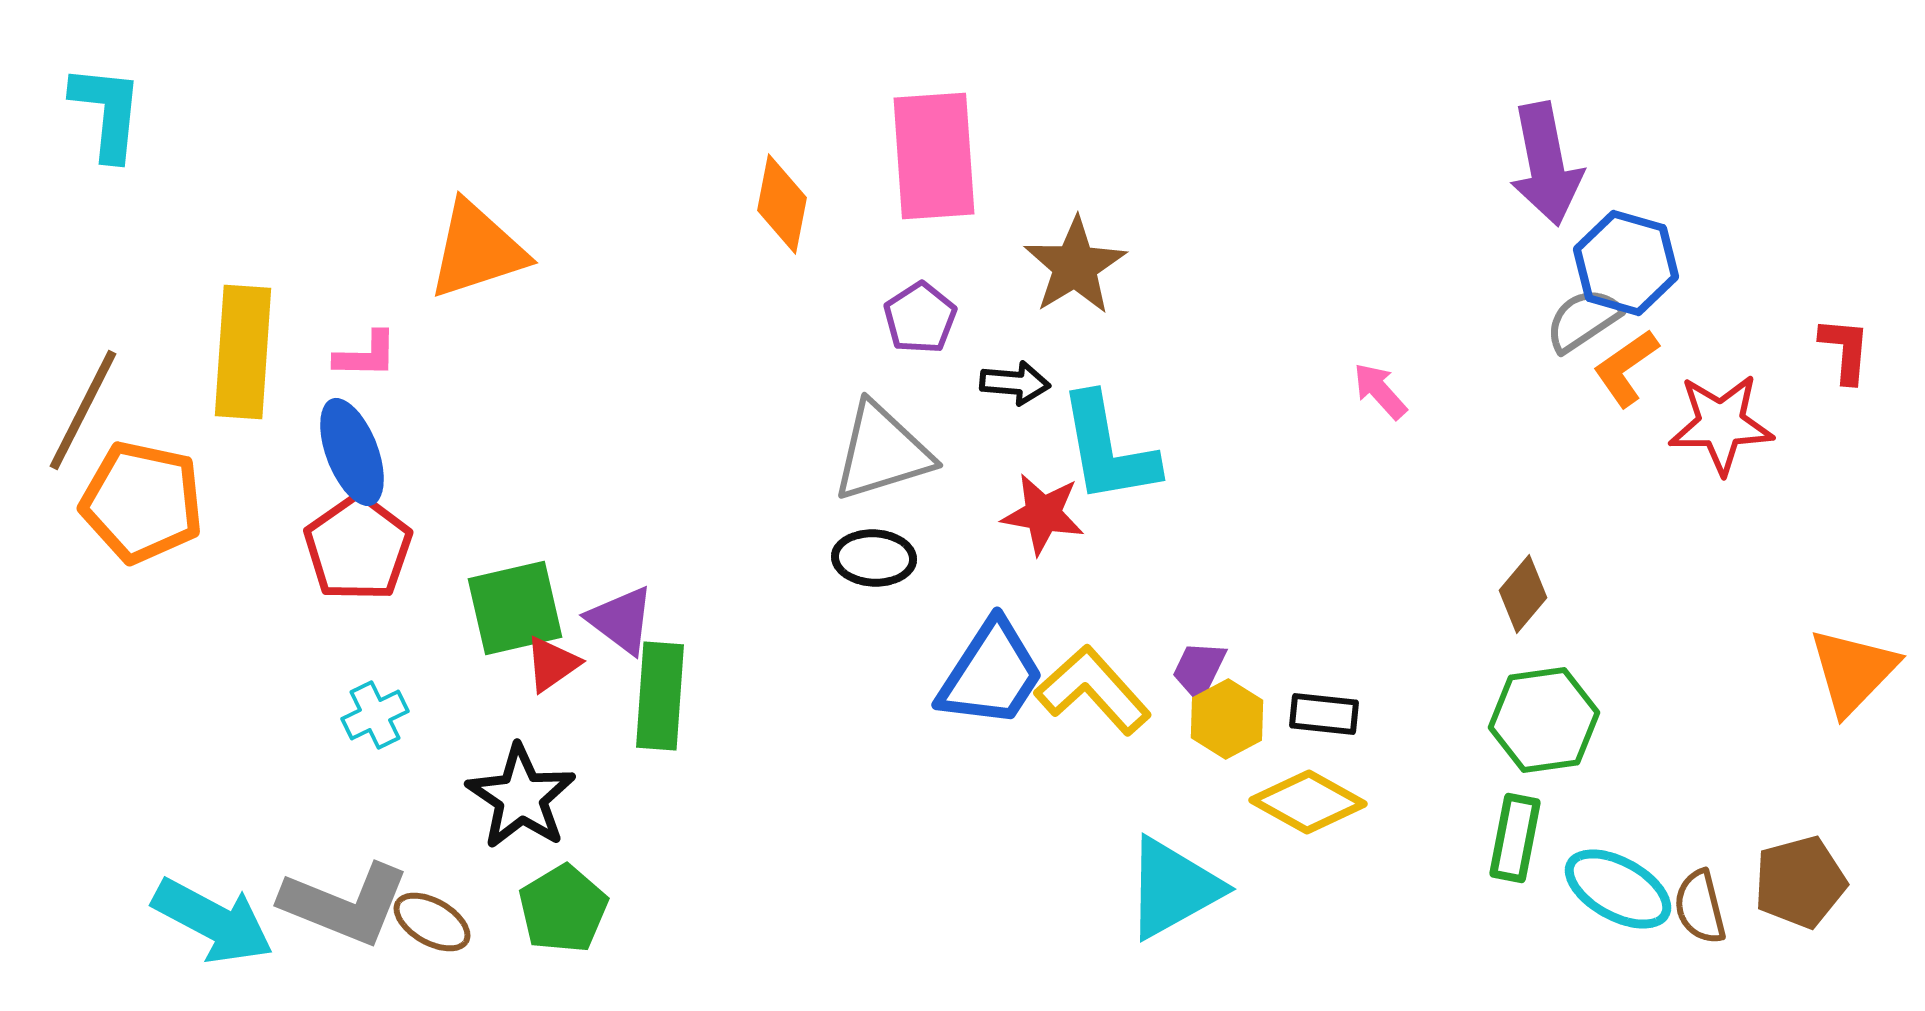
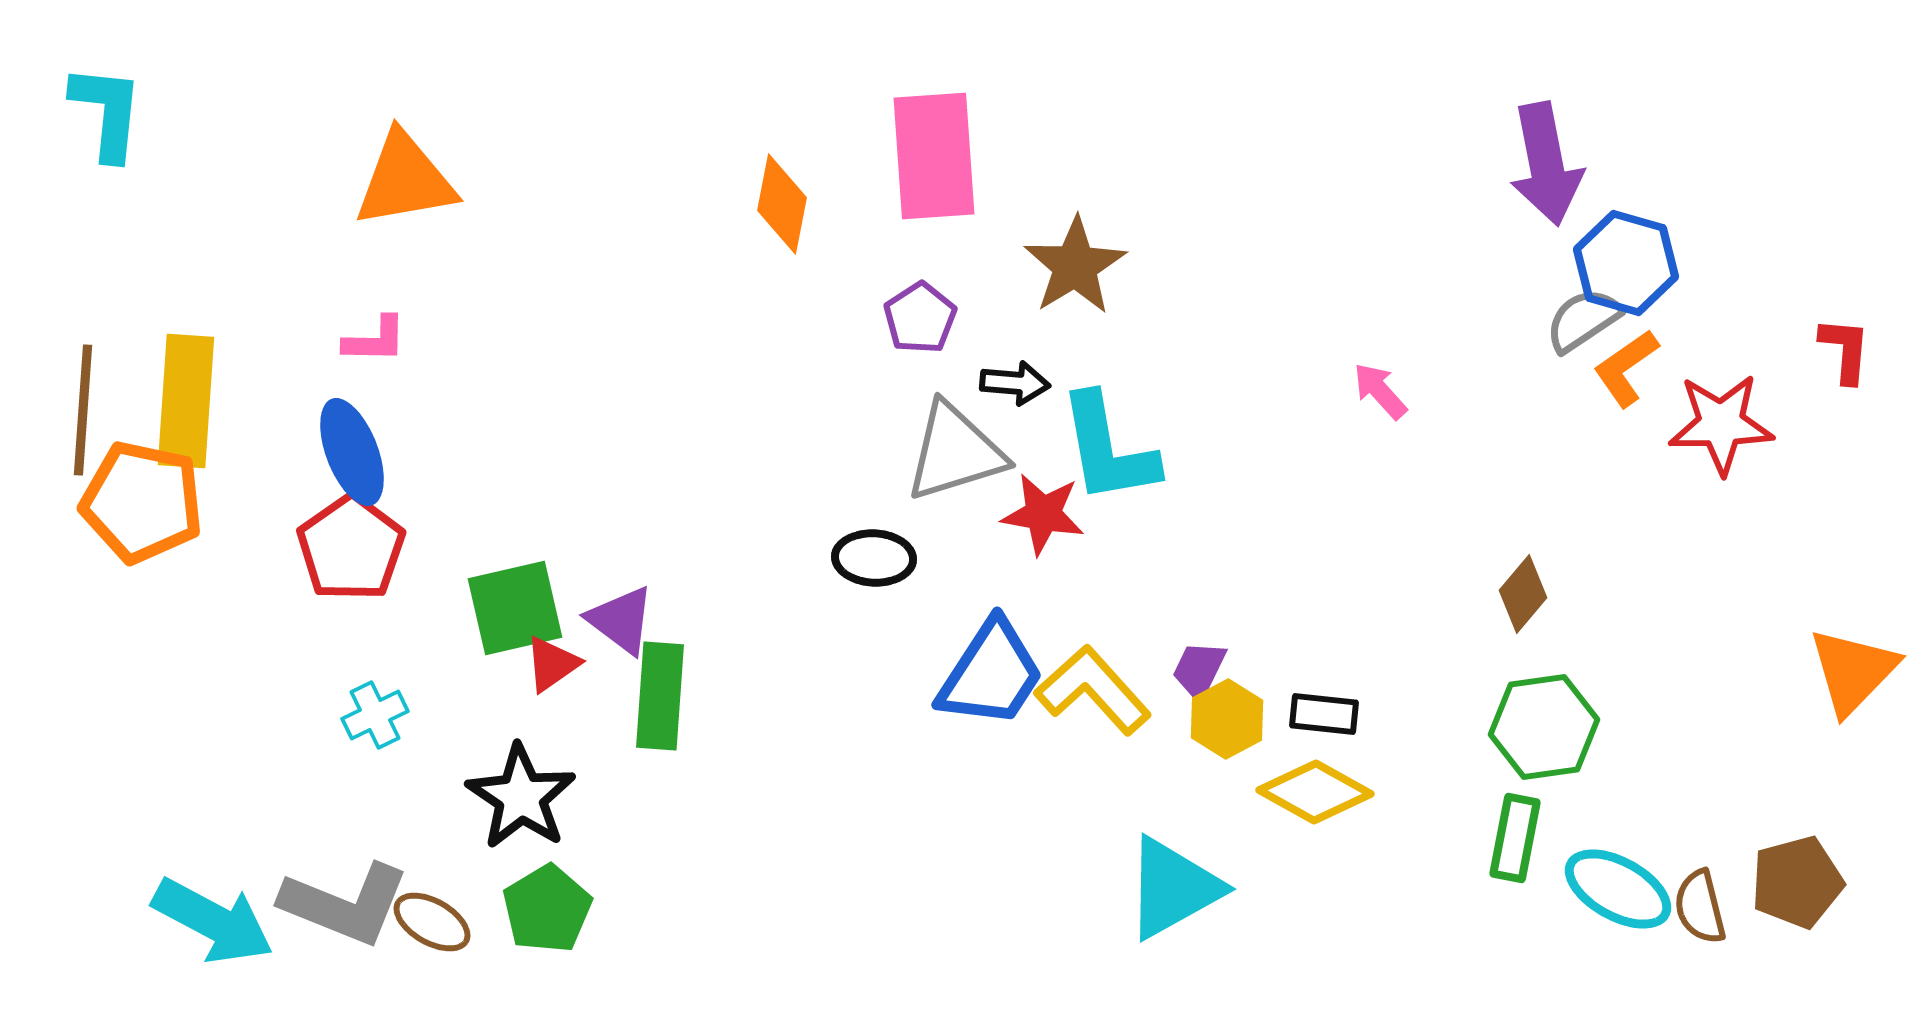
orange triangle at (477, 250): moved 72 px left, 70 px up; rotated 8 degrees clockwise
yellow rectangle at (243, 352): moved 57 px left, 49 px down
pink L-shape at (366, 355): moved 9 px right, 15 px up
brown line at (83, 410): rotated 23 degrees counterclockwise
gray triangle at (882, 452): moved 73 px right
red pentagon at (358, 548): moved 7 px left
green hexagon at (1544, 720): moved 7 px down
yellow diamond at (1308, 802): moved 7 px right, 10 px up
brown pentagon at (1800, 882): moved 3 px left
green pentagon at (563, 909): moved 16 px left
